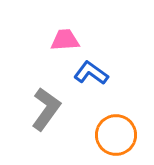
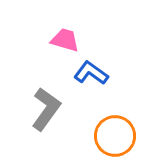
pink trapezoid: rotated 20 degrees clockwise
orange circle: moved 1 px left, 1 px down
